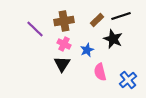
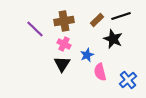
blue star: moved 5 px down
